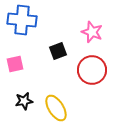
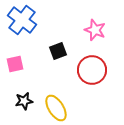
blue cross: rotated 32 degrees clockwise
pink star: moved 3 px right, 2 px up
